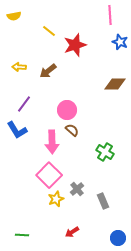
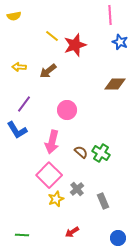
yellow line: moved 3 px right, 5 px down
brown semicircle: moved 9 px right, 22 px down
pink arrow: rotated 15 degrees clockwise
green cross: moved 4 px left, 1 px down
